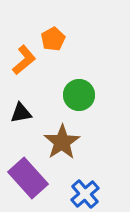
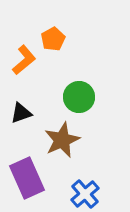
green circle: moved 2 px down
black triangle: rotated 10 degrees counterclockwise
brown star: moved 2 px up; rotated 9 degrees clockwise
purple rectangle: moved 1 px left; rotated 18 degrees clockwise
